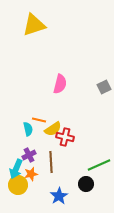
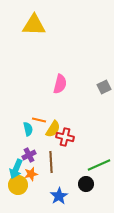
yellow triangle: rotated 20 degrees clockwise
yellow semicircle: rotated 24 degrees counterclockwise
